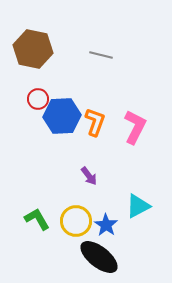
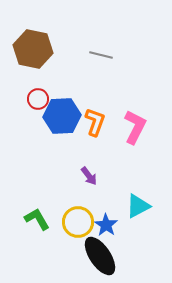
yellow circle: moved 2 px right, 1 px down
black ellipse: moved 1 px right, 1 px up; rotated 18 degrees clockwise
